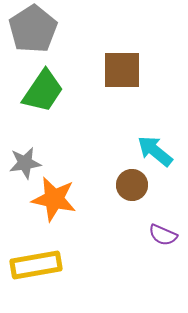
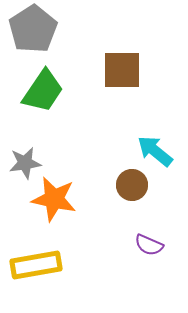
purple semicircle: moved 14 px left, 10 px down
